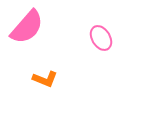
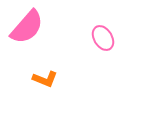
pink ellipse: moved 2 px right
